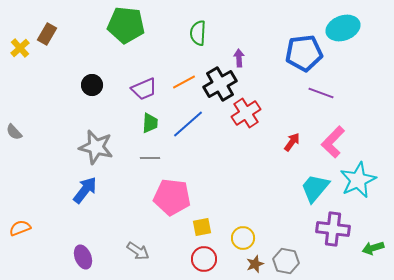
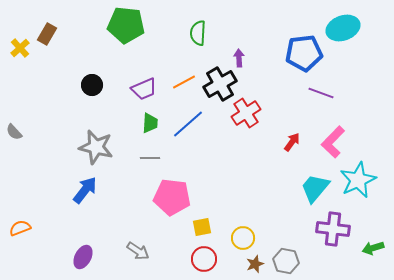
purple ellipse: rotated 50 degrees clockwise
